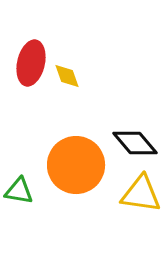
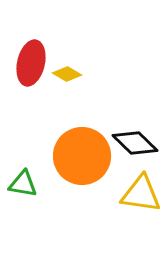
yellow diamond: moved 2 px up; rotated 40 degrees counterclockwise
black diamond: rotated 6 degrees counterclockwise
orange circle: moved 6 px right, 9 px up
green triangle: moved 4 px right, 7 px up
